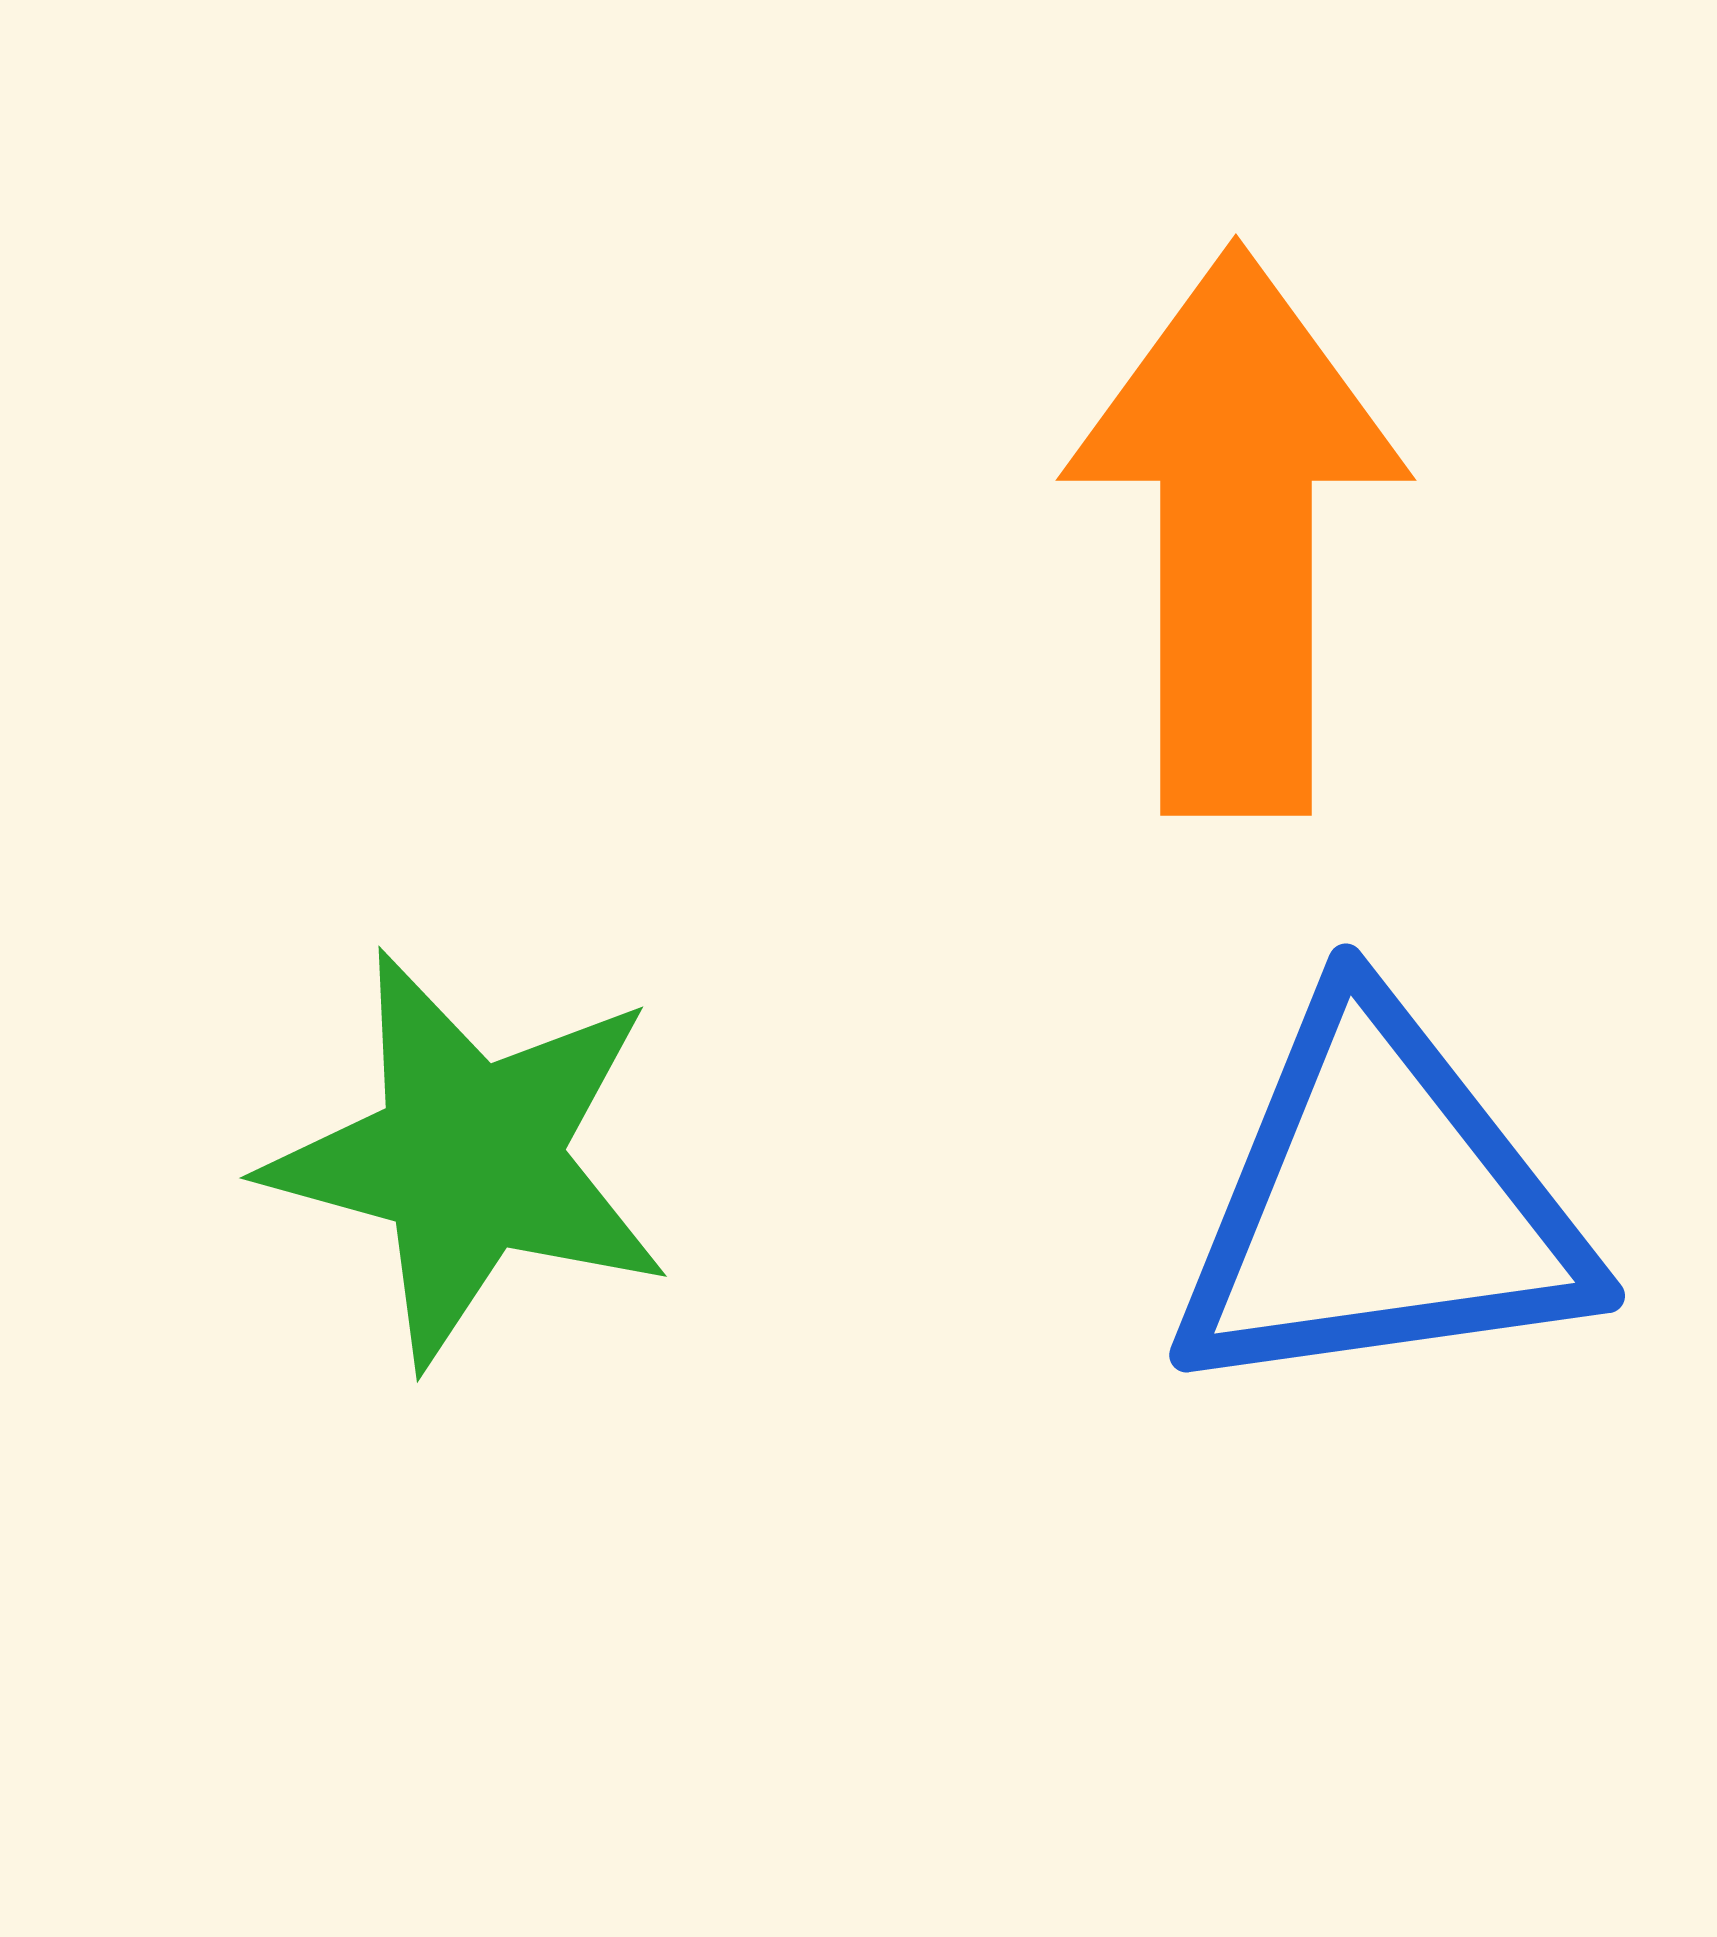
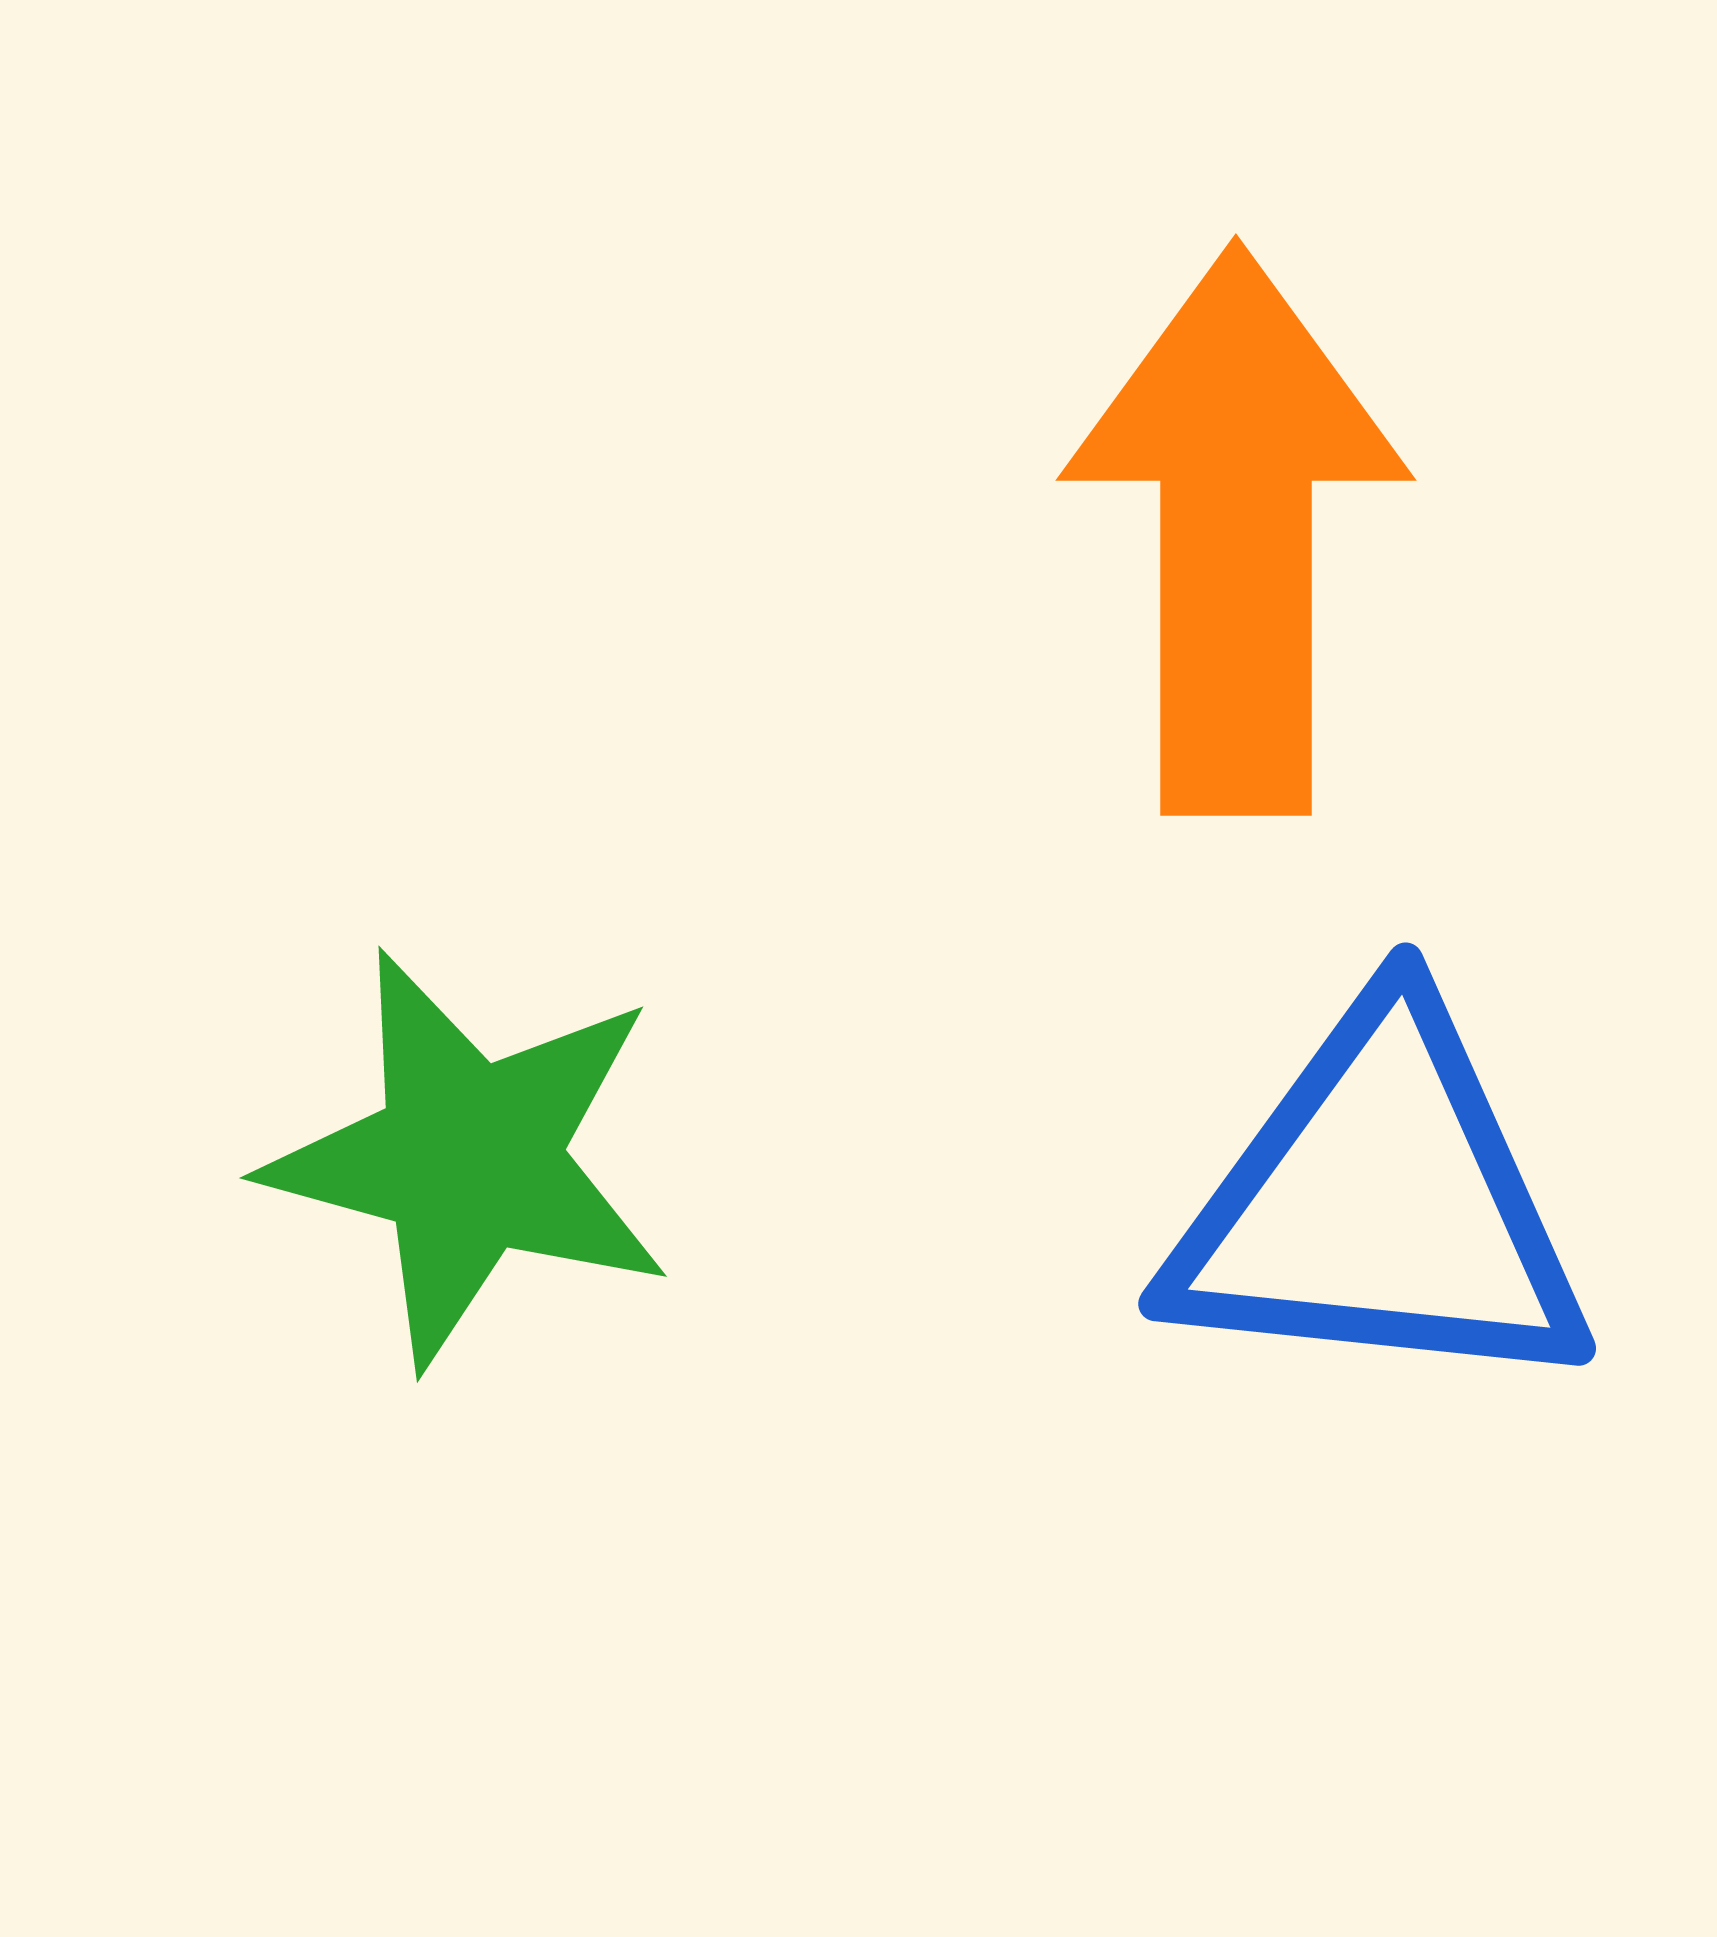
blue triangle: rotated 14 degrees clockwise
